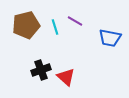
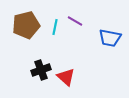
cyan line: rotated 28 degrees clockwise
